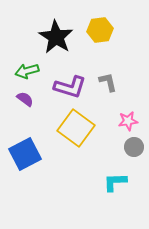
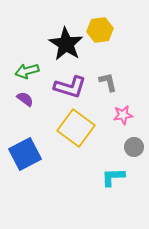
black star: moved 10 px right, 7 px down
pink star: moved 5 px left, 6 px up
cyan L-shape: moved 2 px left, 5 px up
